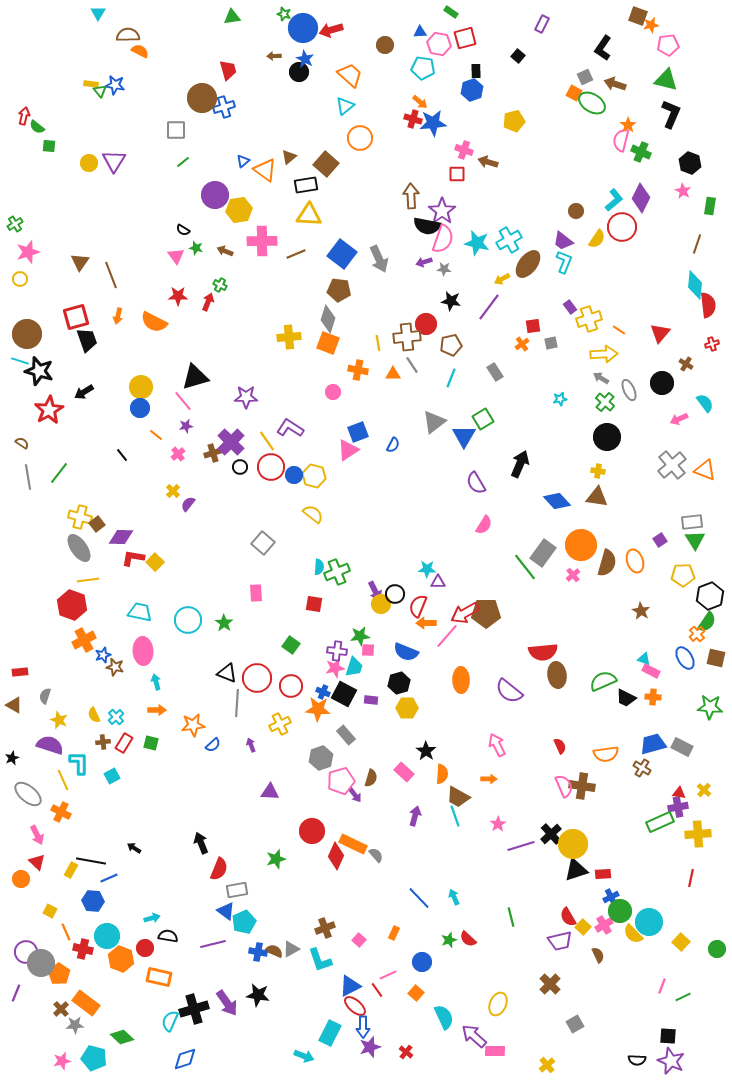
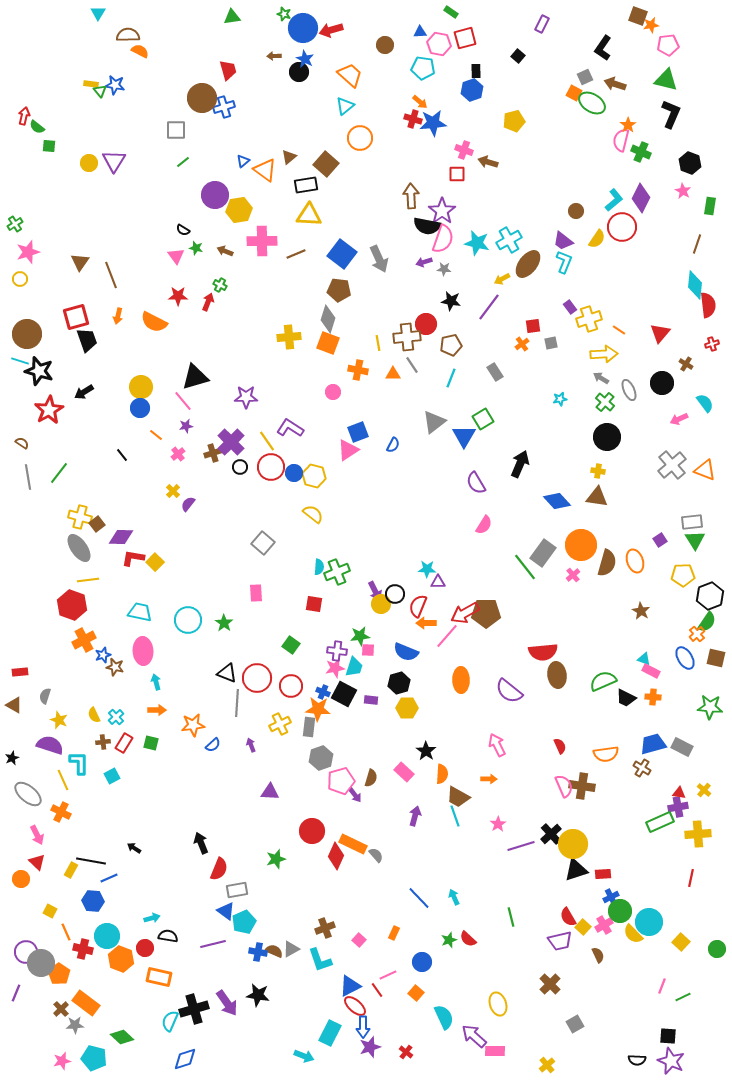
blue circle at (294, 475): moved 2 px up
gray rectangle at (346, 735): moved 37 px left, 8 px up; rotated 48 degrees clockwise
yellow ellipse at (498, 1004): rotated 40 degrees counterclockwise
